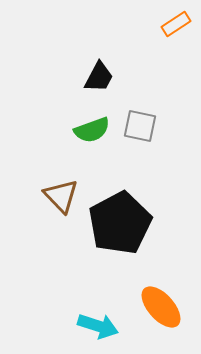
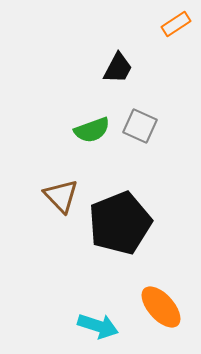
black trapezoid: moved 19 px right, 9 px up
gray square: rotated 12 degrees clockwise
black pentagon: rotated 6 degrees clockwise
